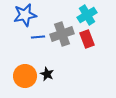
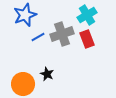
blue star: rotated 10 degrees counterclockwise
blue line: rotated 24 degrees counterclockwise
orange circle: moved 2 px left, 8 px down
